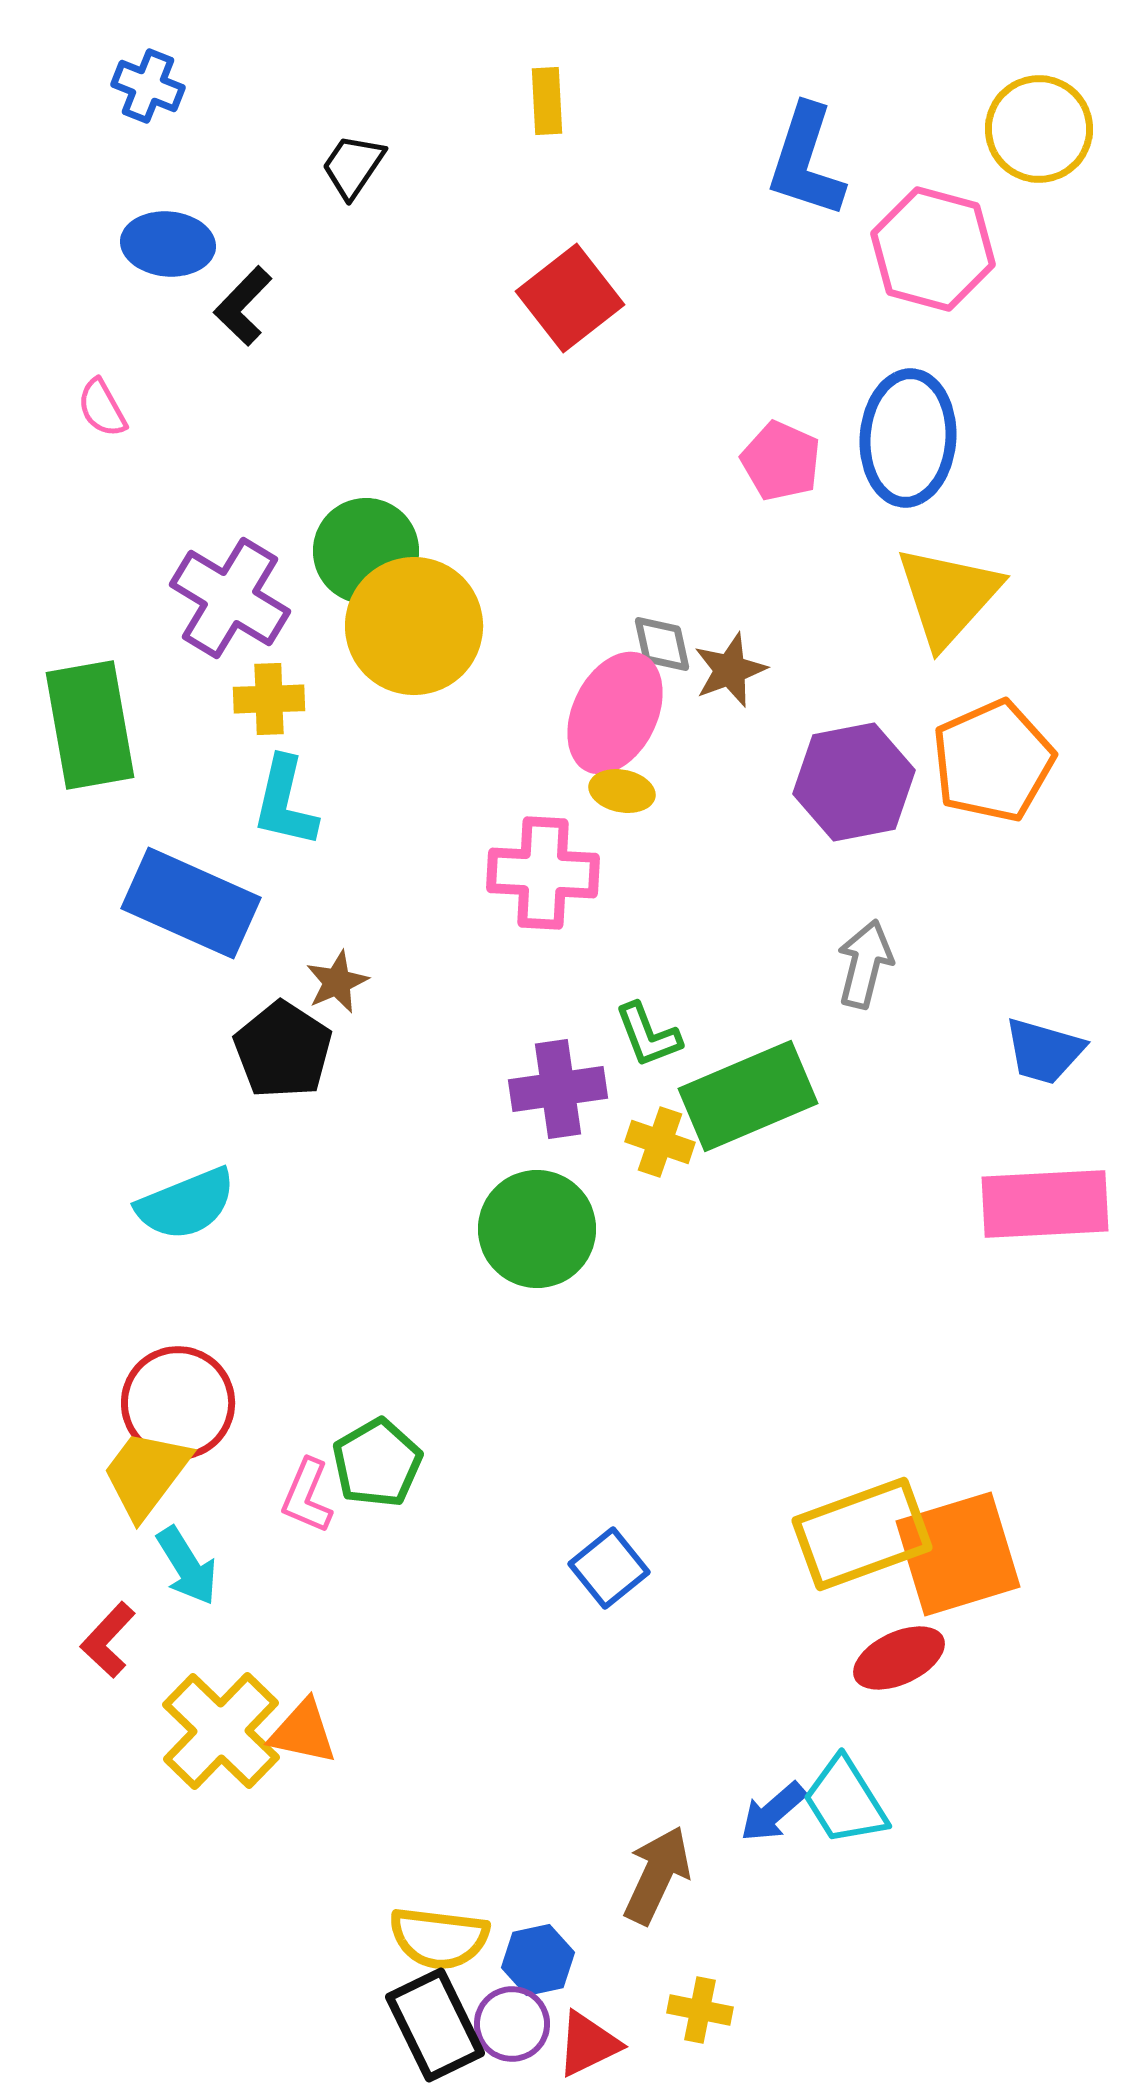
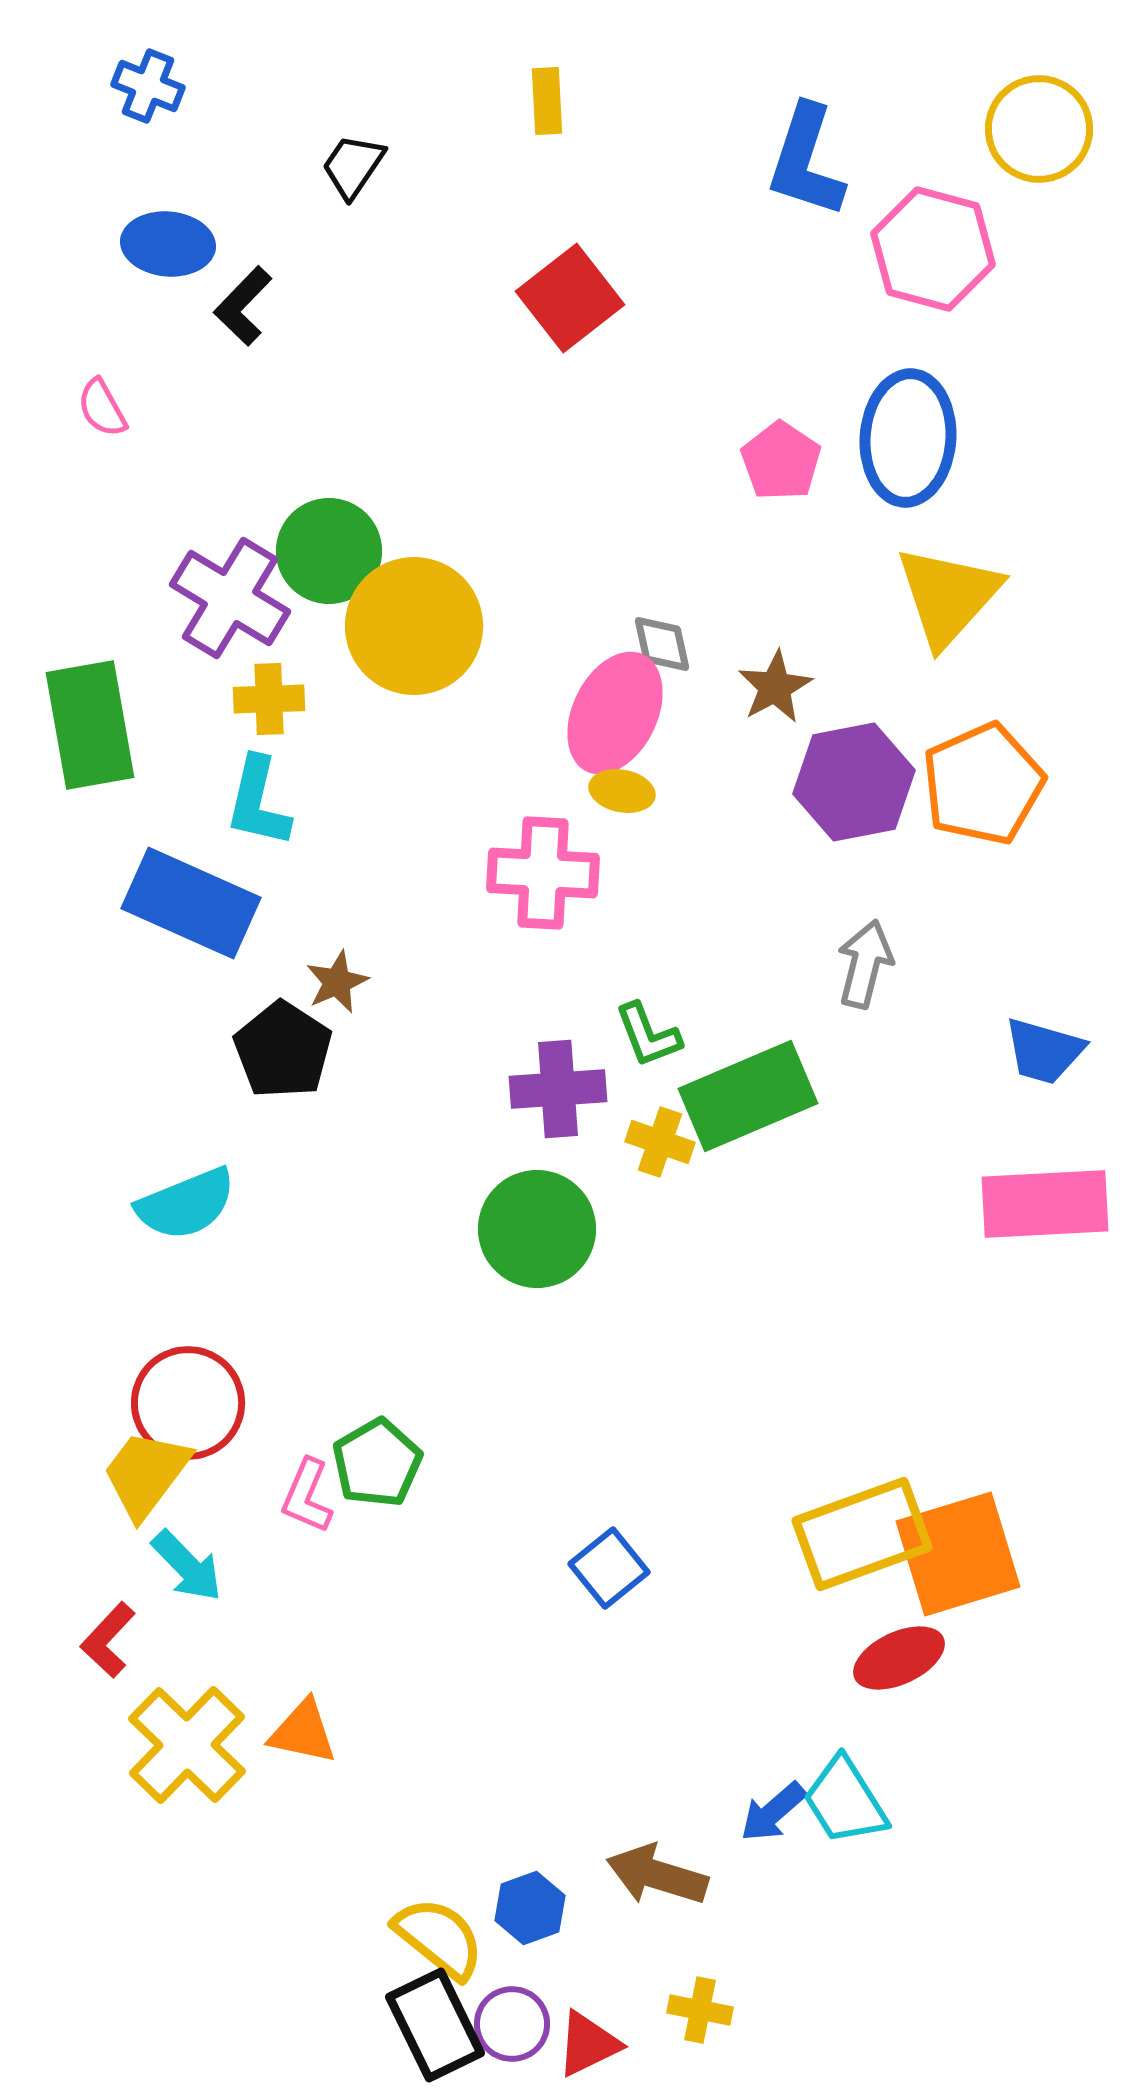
pink pentagon at (781, 461): rotated 10 degrees clockwise
green circle at (366, 551): moved 37 px left
brown star at (730, 670): moved 45 px right, 17 px down; rotated 8 degrees counterclockwise
orange pentagon at (993, 761): moved 10 px left, 23 px down
cyan L-shape at (285, 802): moved 27 px left
purple cross at (558, 1089): rotated 4 degrees clockwise
red circle at (178, 1403): moved 10 px right
cyan arrow at (187, 1566): rotated 12 degrees counterclockwise
yellow cross at (221, 1731): moved 34 px left, 14 px down
brown arrow at (657, 1875): rotated 98 degrees counterclockwise
yellow semicircle at (439, 1938): rotated 148 degrees counterclockwise
blue hexagon at (538, 1960): moved 8 px left, 52 px up; rotated 8 degrees counterclockwise
